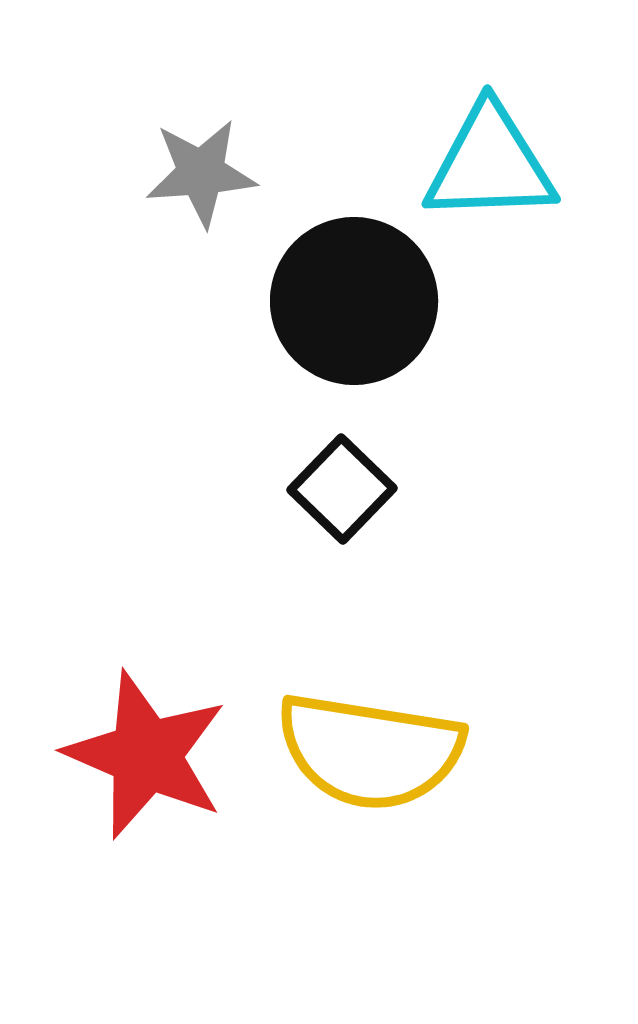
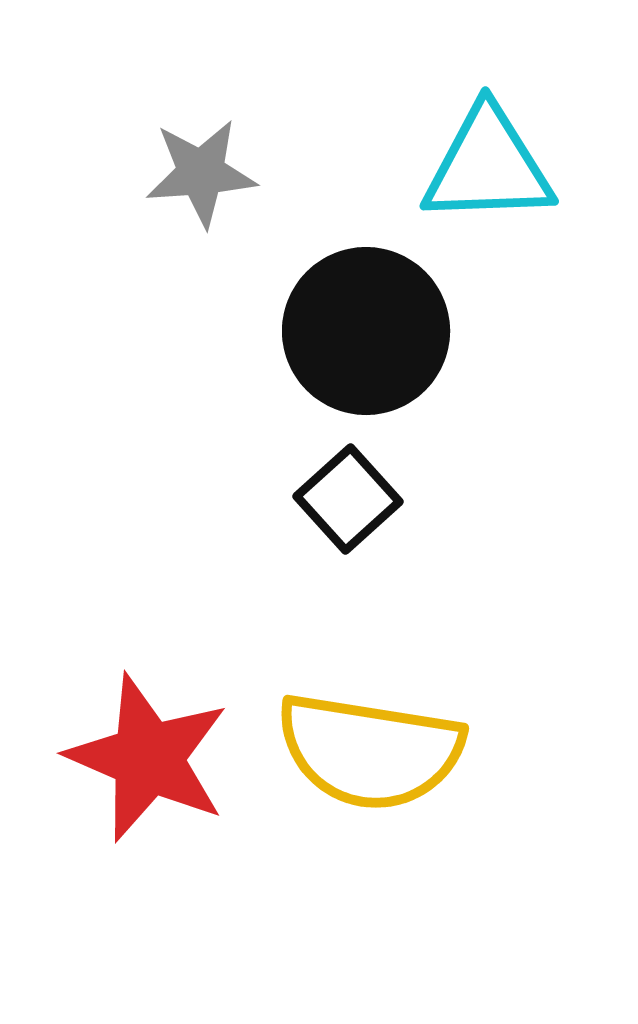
cyan triangle: moved 2 px left, 2 px down
black circle: moved 12 px right, 30 px down
black square: moved 6 px right, 10 px down; rotated 4 degrees clockwise
red star: moved 2 px right, 3 px down
